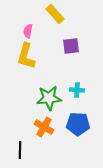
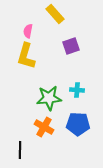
purple square: rotated 12 degrees counterclockwise
